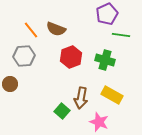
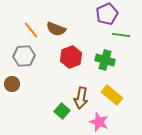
brown circle: moved 2 px right
yellow rectangle: rotated 10 degrees clockwise
